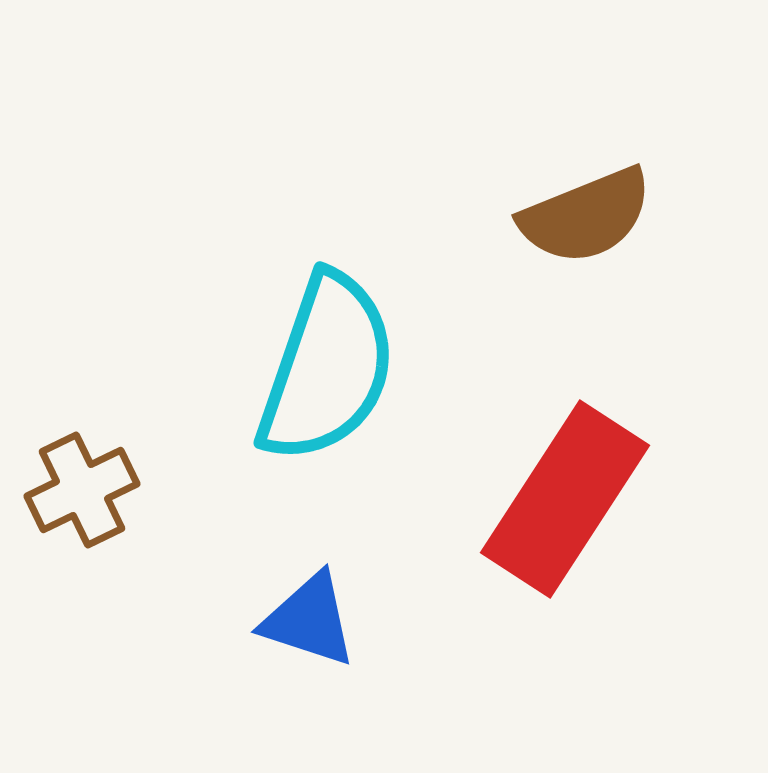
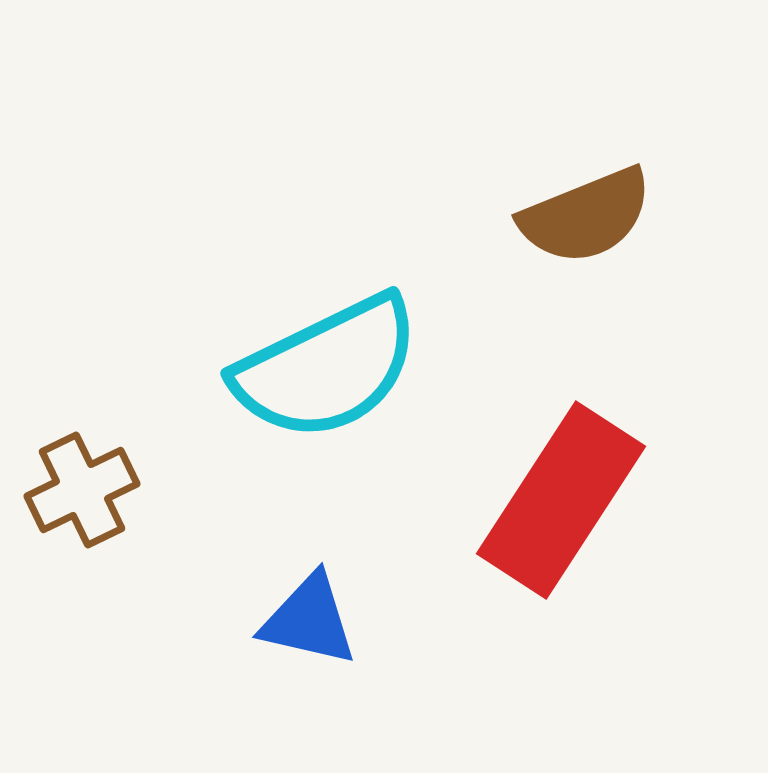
cyan semicircle: rotated 45 degrees clockwise
red rectangle: moved 4 px left, 1 px down
blue triangle: rotated 5 degrees counterclockwise
